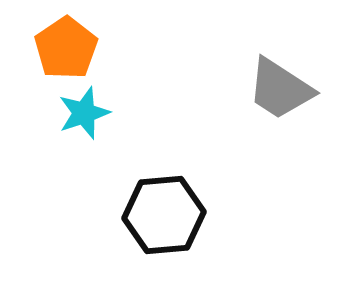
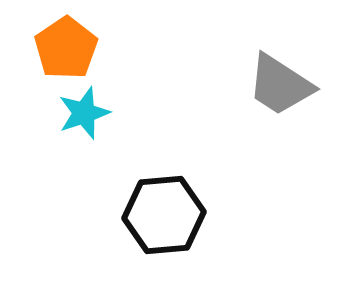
gray trapezoid: moved 4 px up
